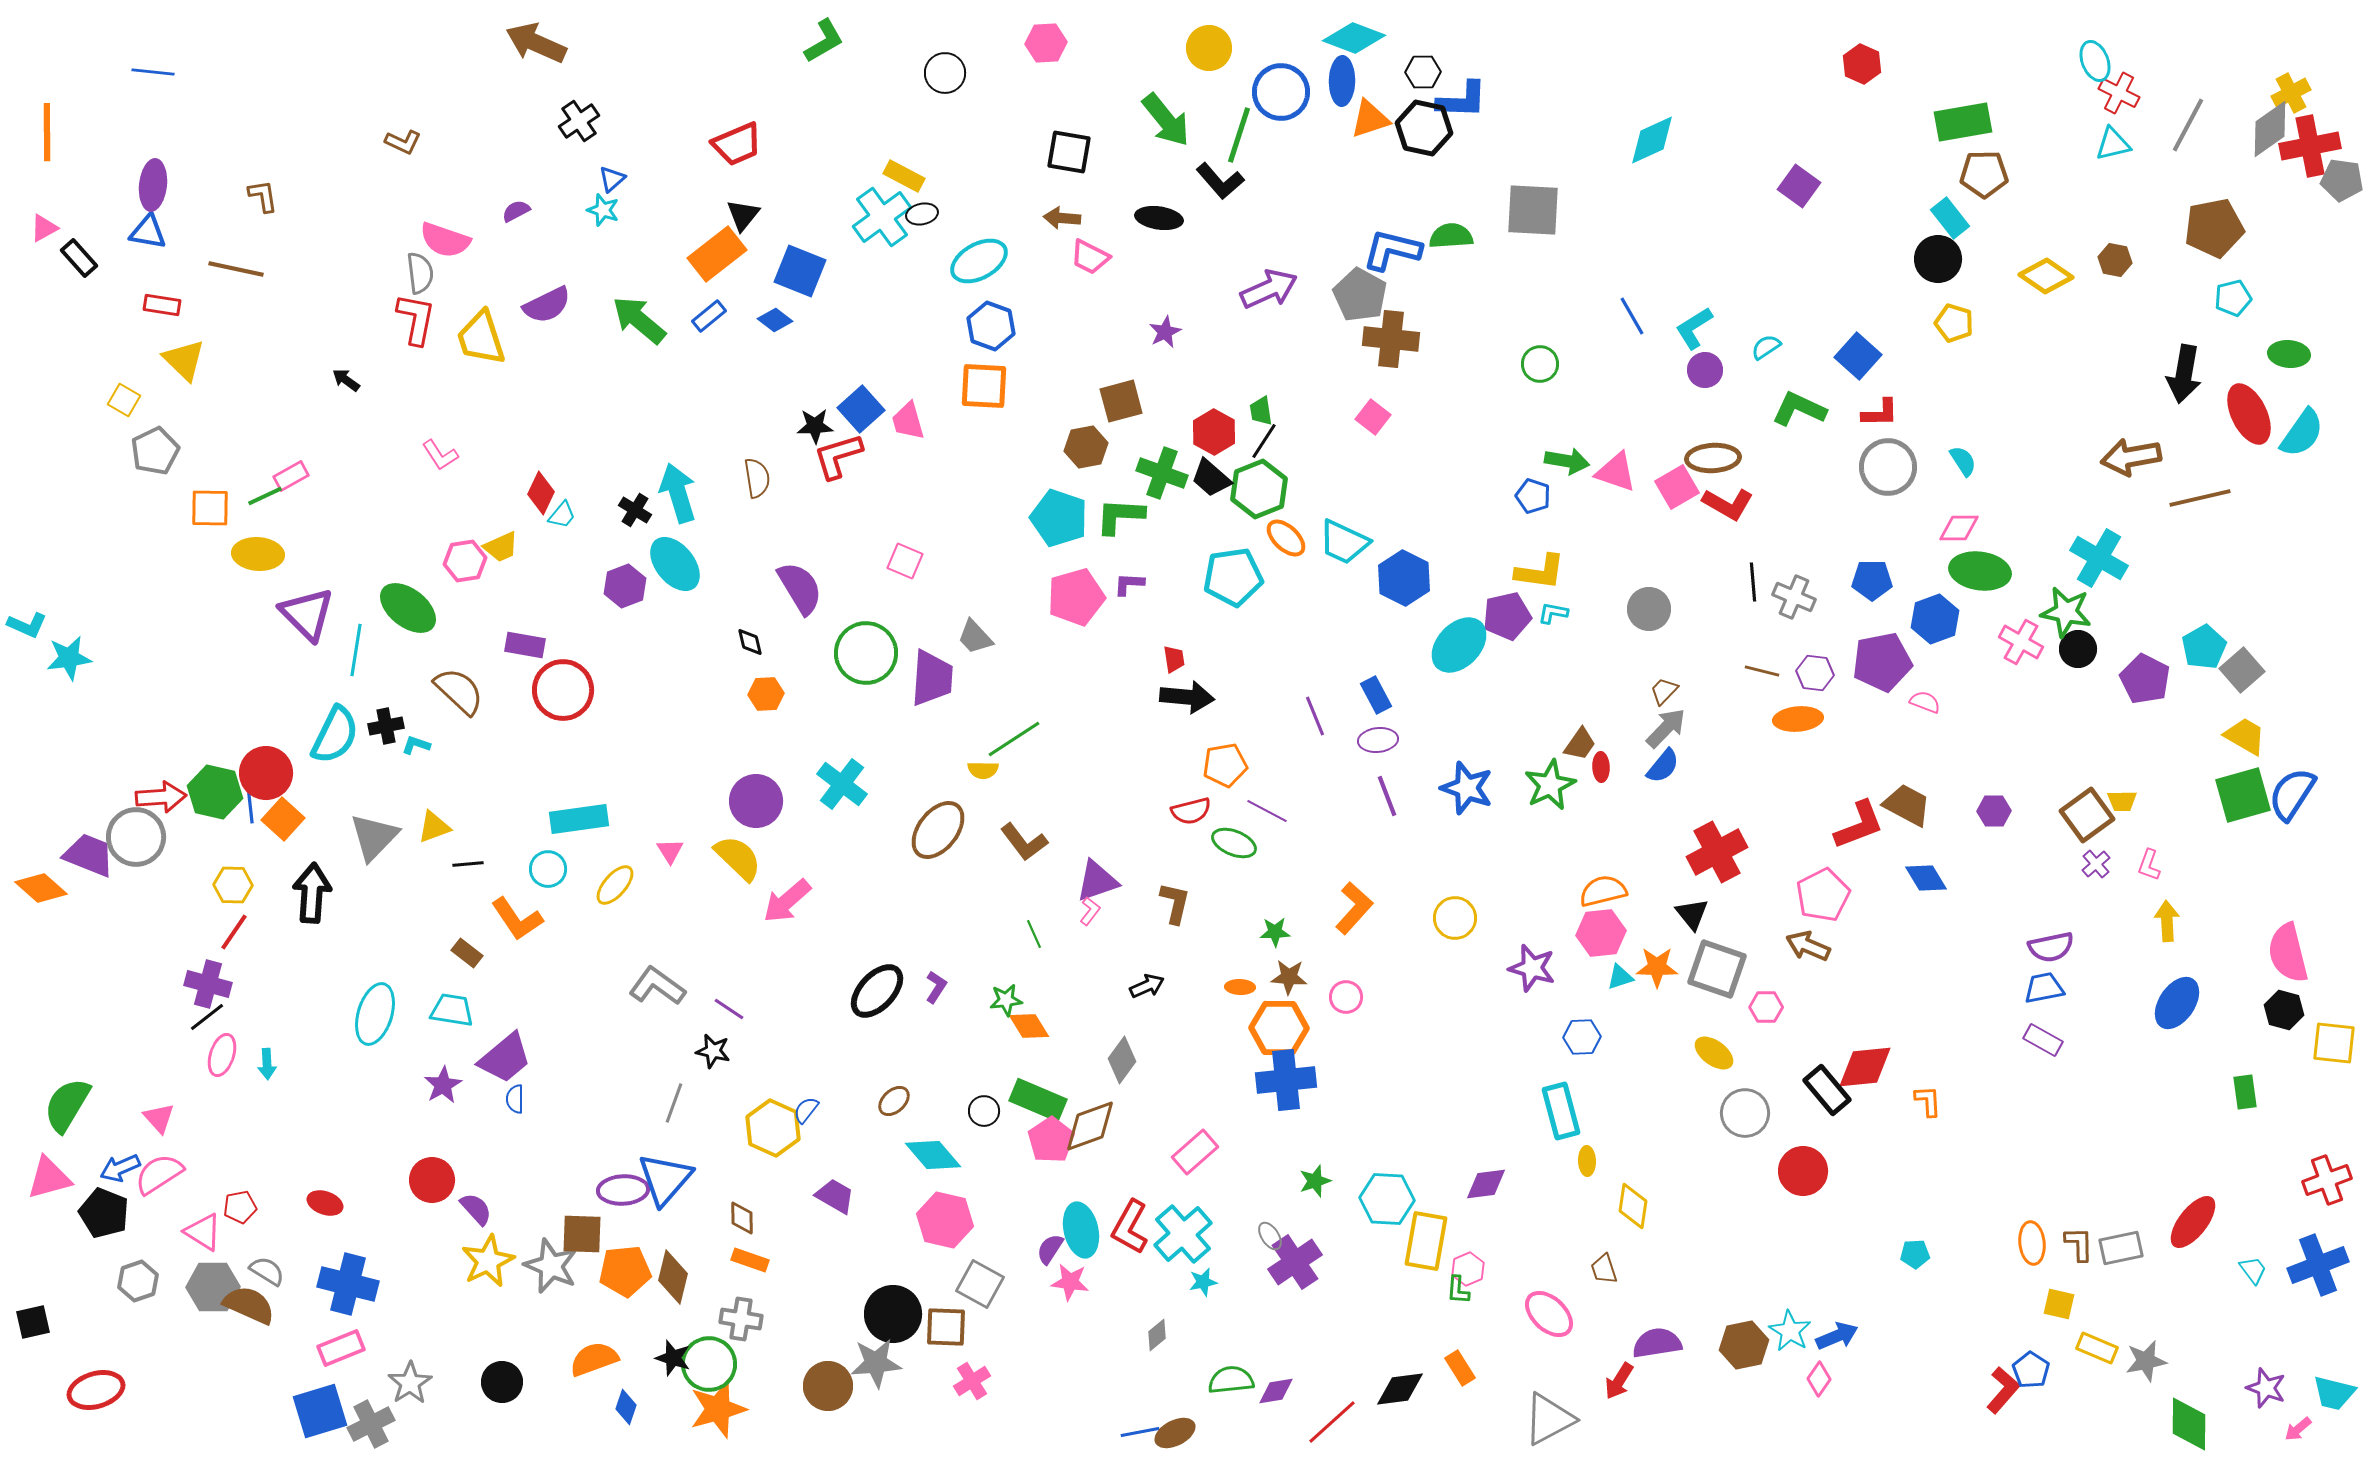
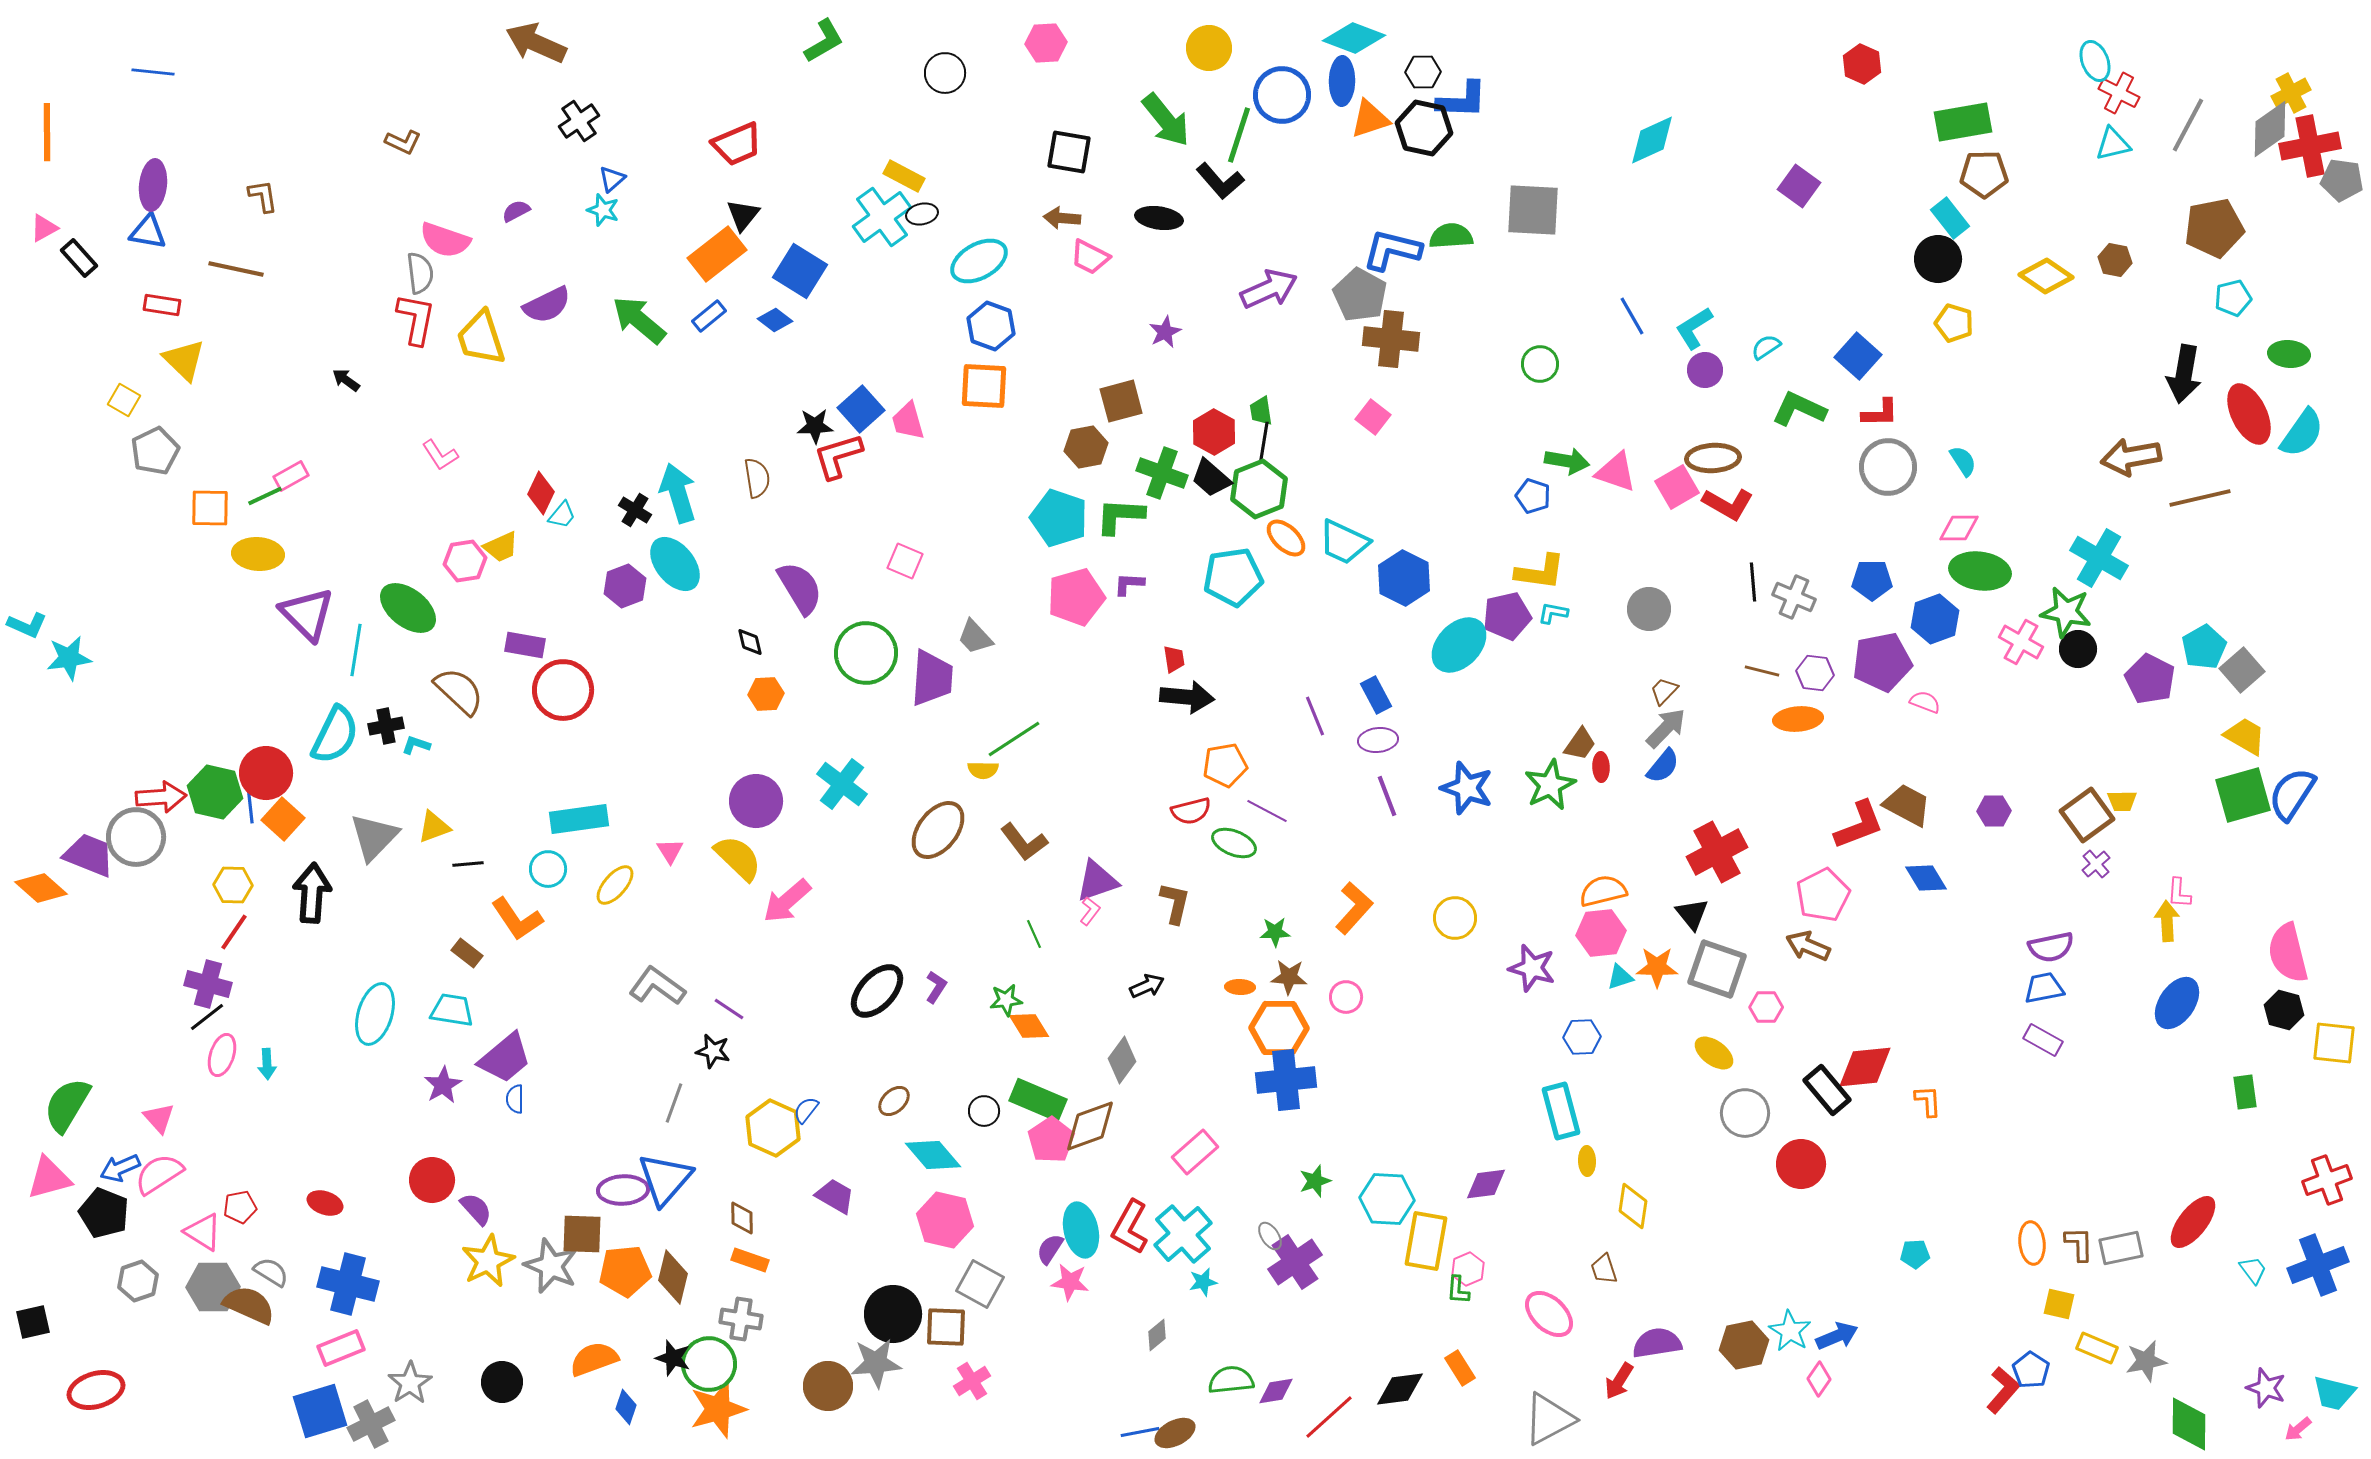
blue circle at (1281, 92): moved 1 px right, 3 px down
blue square at (800, 271): rotated 10 degrees clockwise
black line at (1264, 441): rotated 24 degrees counterclockwise
purple pentagon at (2145, 679): moved 5 px right
pink L-shape at (2149, 865): moved 30 px right, 28 px down; rotated 16 degrees counterclockwise
red circle at (1803, 1171): moved 2 px left, 7 px up
gray semicircle at (267, 1271): moved 4 px right, 1 px down
red line at (1332, 1422): moved 3 px left, 5 px up
